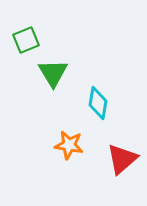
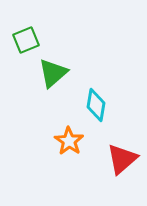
green triangle: rotated 20 degrees clockwise
cyan diamond: moved 2 px left, 2 px down
orange star: moved 4 px up; rotated 24 degrees clockwise
